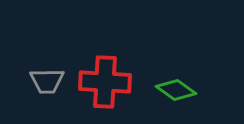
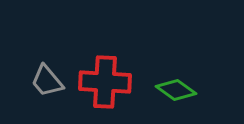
gray trapezoid: rotated 51 degrees clockwise
